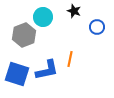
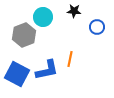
black star: rotated 16 degrees counterclockwise
blue square: rotated 10 degrees clockwise
